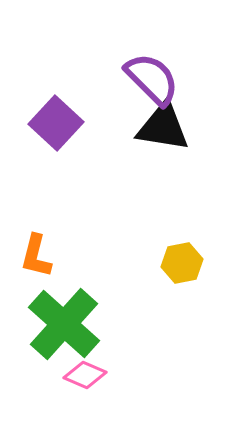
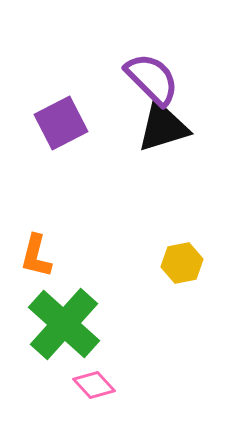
purple square: moved 5 px right; rotated 20 degrees clockwise
black triangle: rotated 26 degrees counterclockwise
pink diamond: moved 9 px right, 10 px down; rotated 24 degrees clockwise
